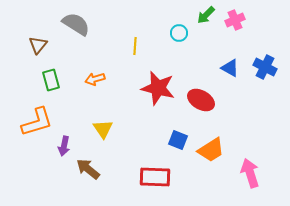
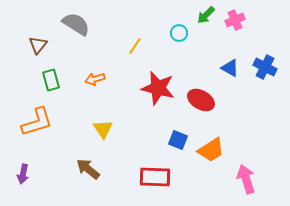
yellow line: rotated 30 degrees clockwise
purple arrow: moved 41 px left, 28 px down
pink arrow: moved 4 px left, 6 px down
